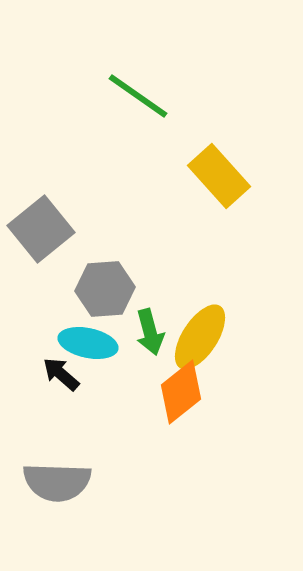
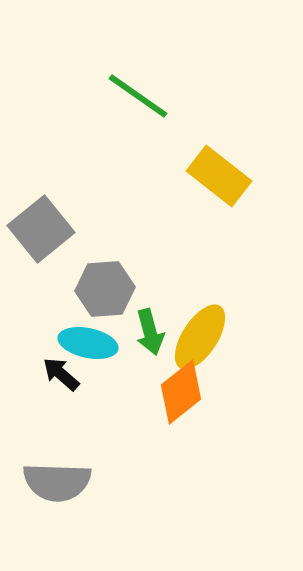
yellow rectangle: rotated 10 degrees counterclockwise
